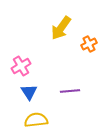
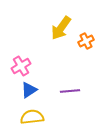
orange cross: moved 3 px left, 3 px up
blue triangle: moved 2 px up; rotated 30 degrees clockwise
yellow semicircle: moved 4 px left, 3 px up
